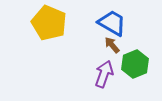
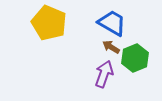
brown arrow: moved 1 px left, 2 px down; rotated 18 degrees counterclockwise
green hexagon: moved 6 px up
